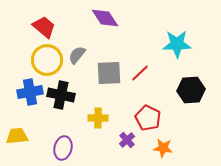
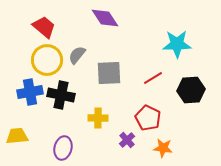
red line: moved 13 px right, 5 px down; rotated 12 degrees clockwise
